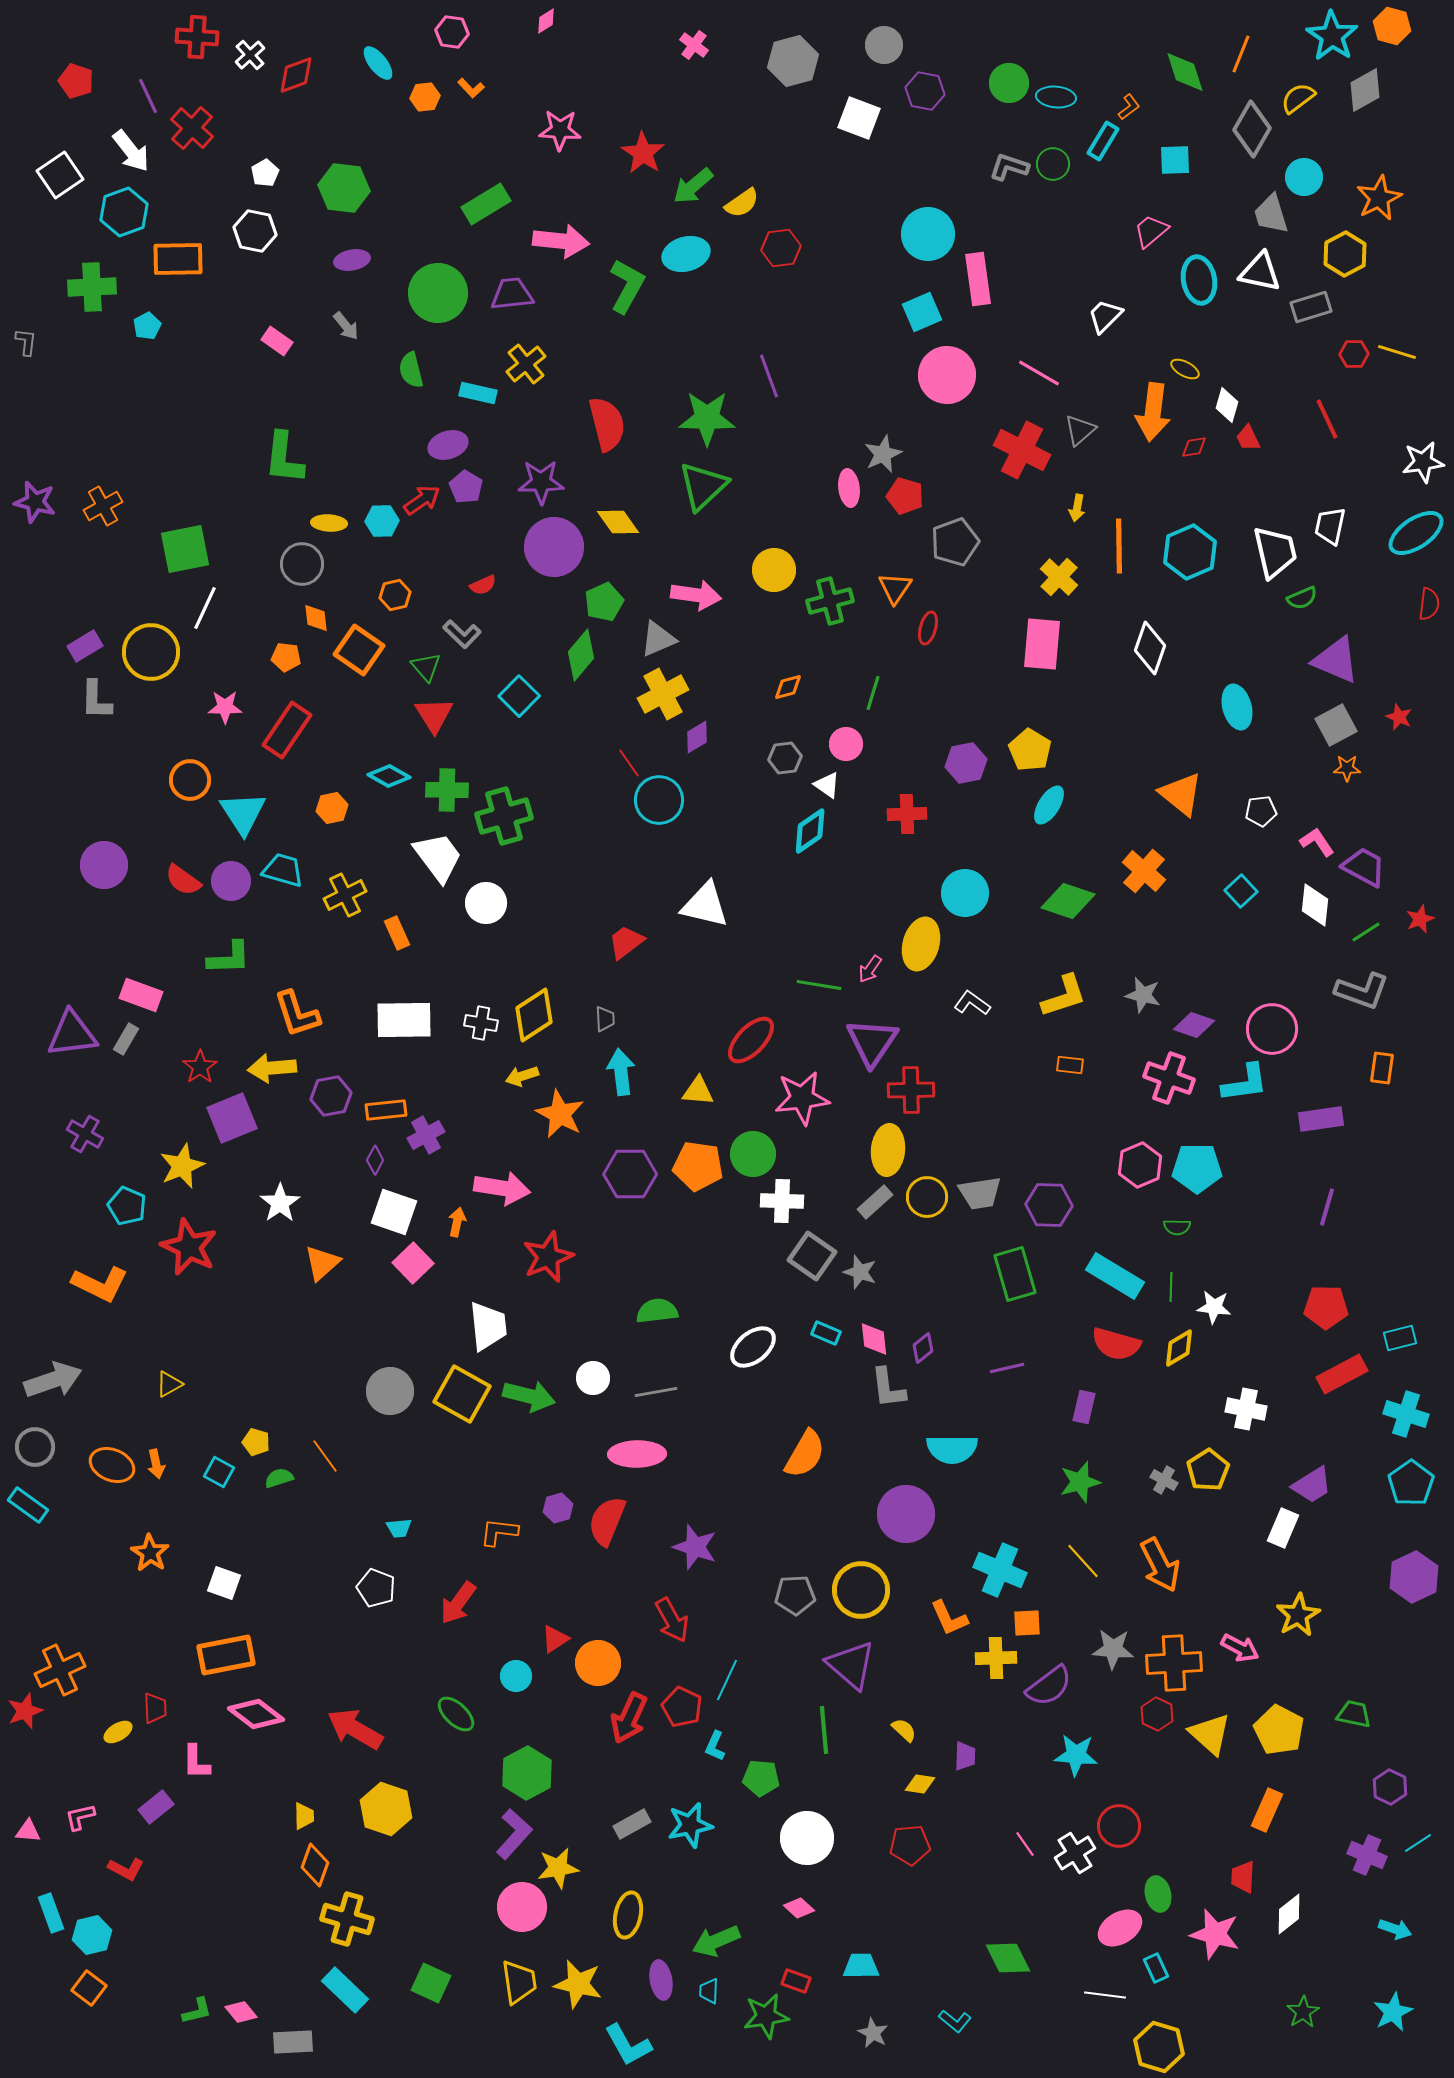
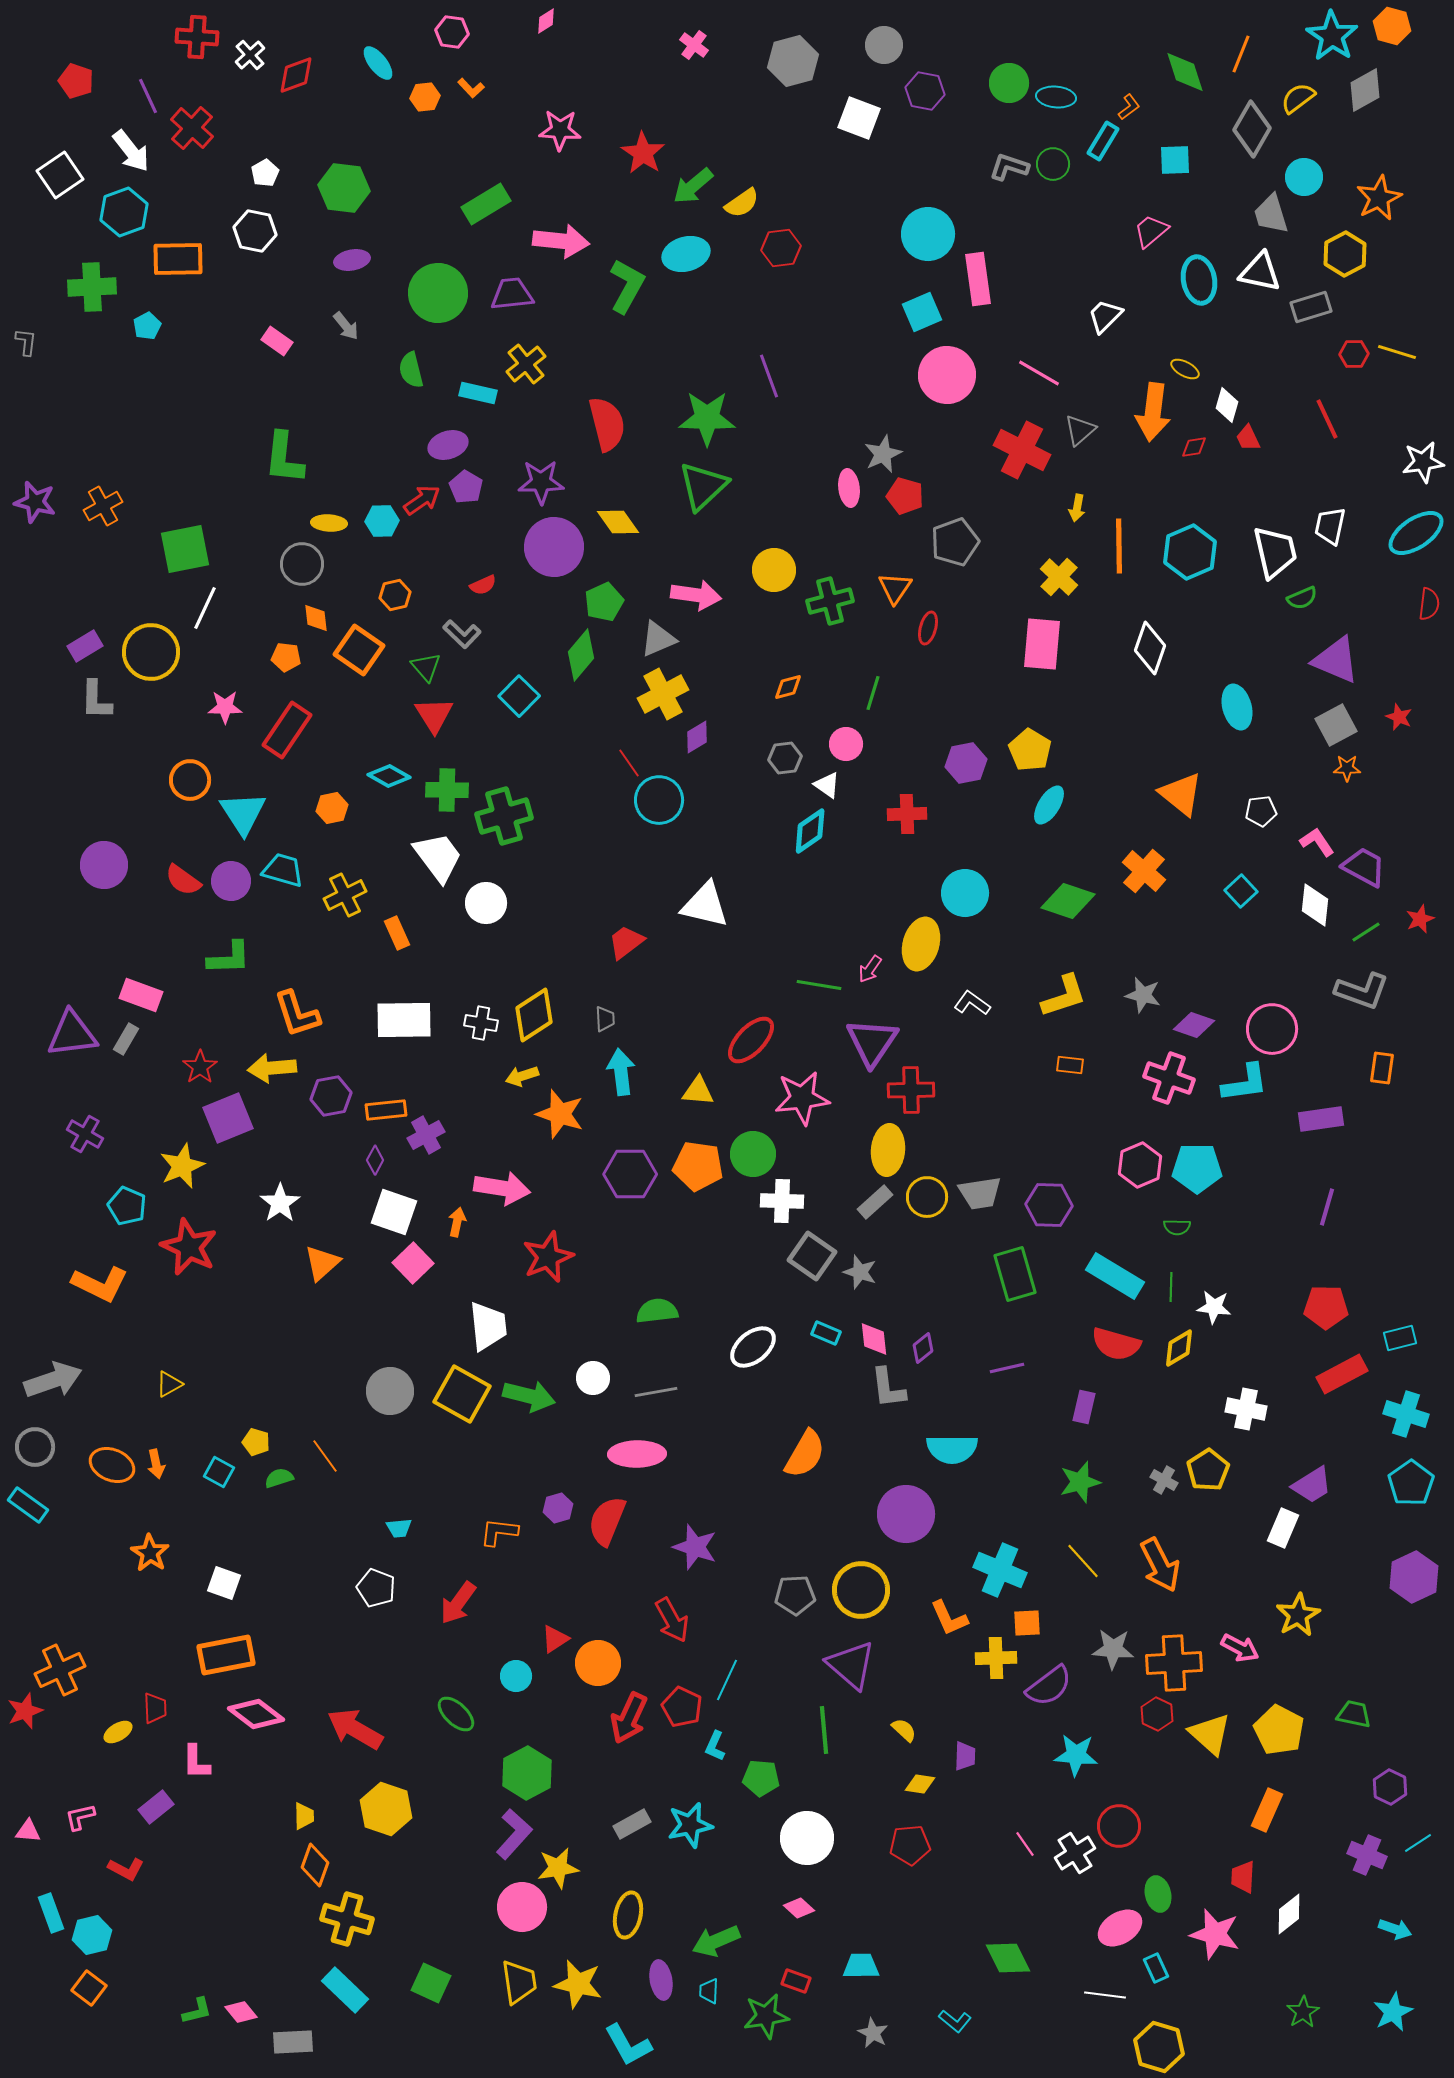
orange star at (560, 1114): rotated 9 degrees counterclockwise
purple square at (232, 1118): moved 4 px left
